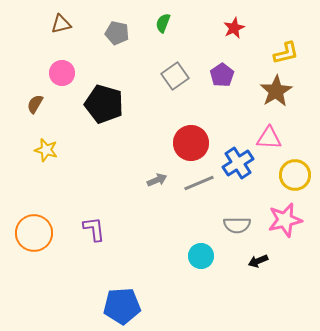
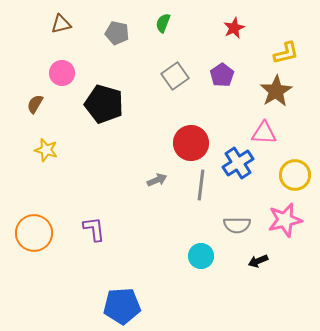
pink triangle: moved 5 px left, 5 px up
gray line: moved 2 px right, 2 px down; rotated 60 degrees counterclockwise
